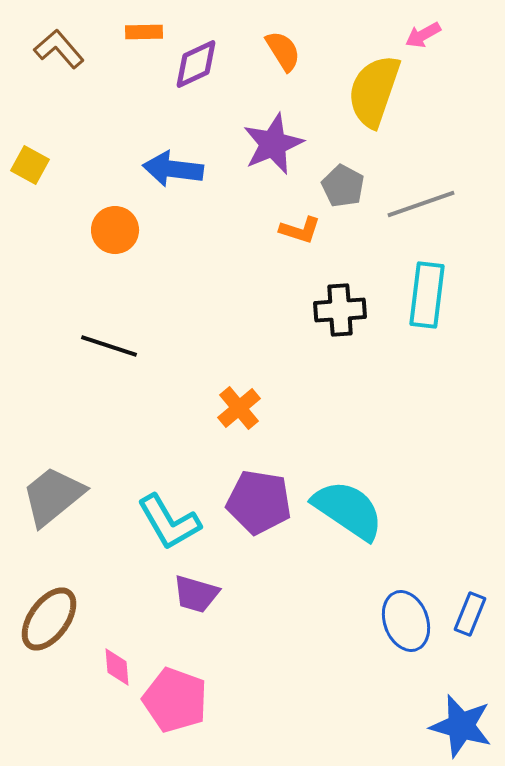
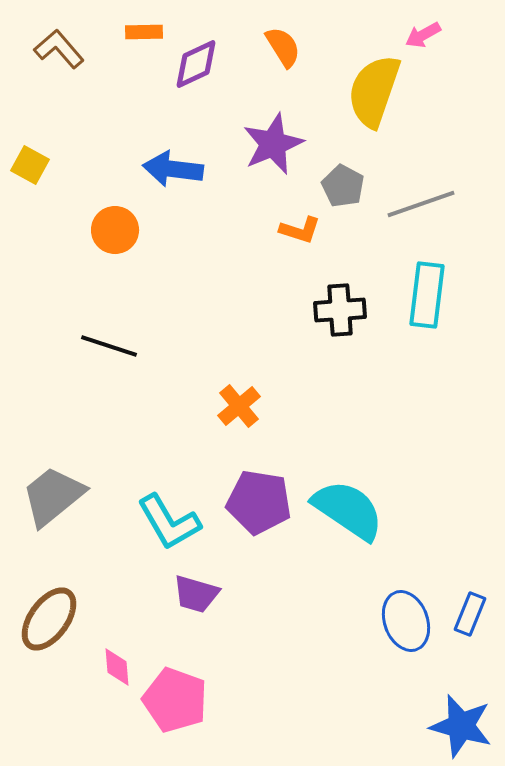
orange semicircle: moved 4 px up
orange cross: moved 2 px up
